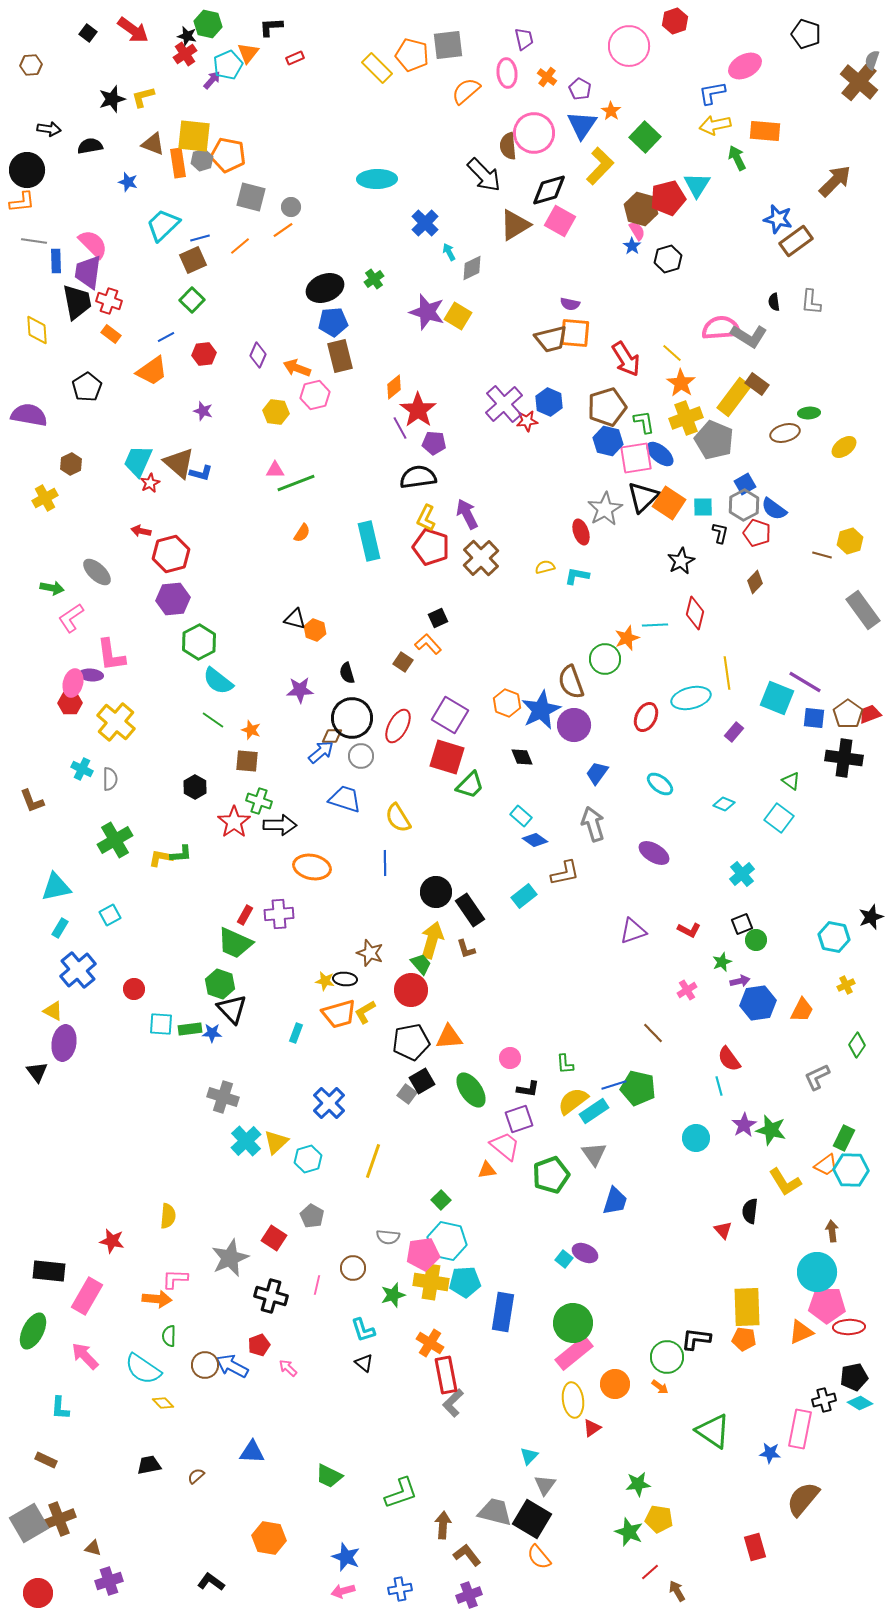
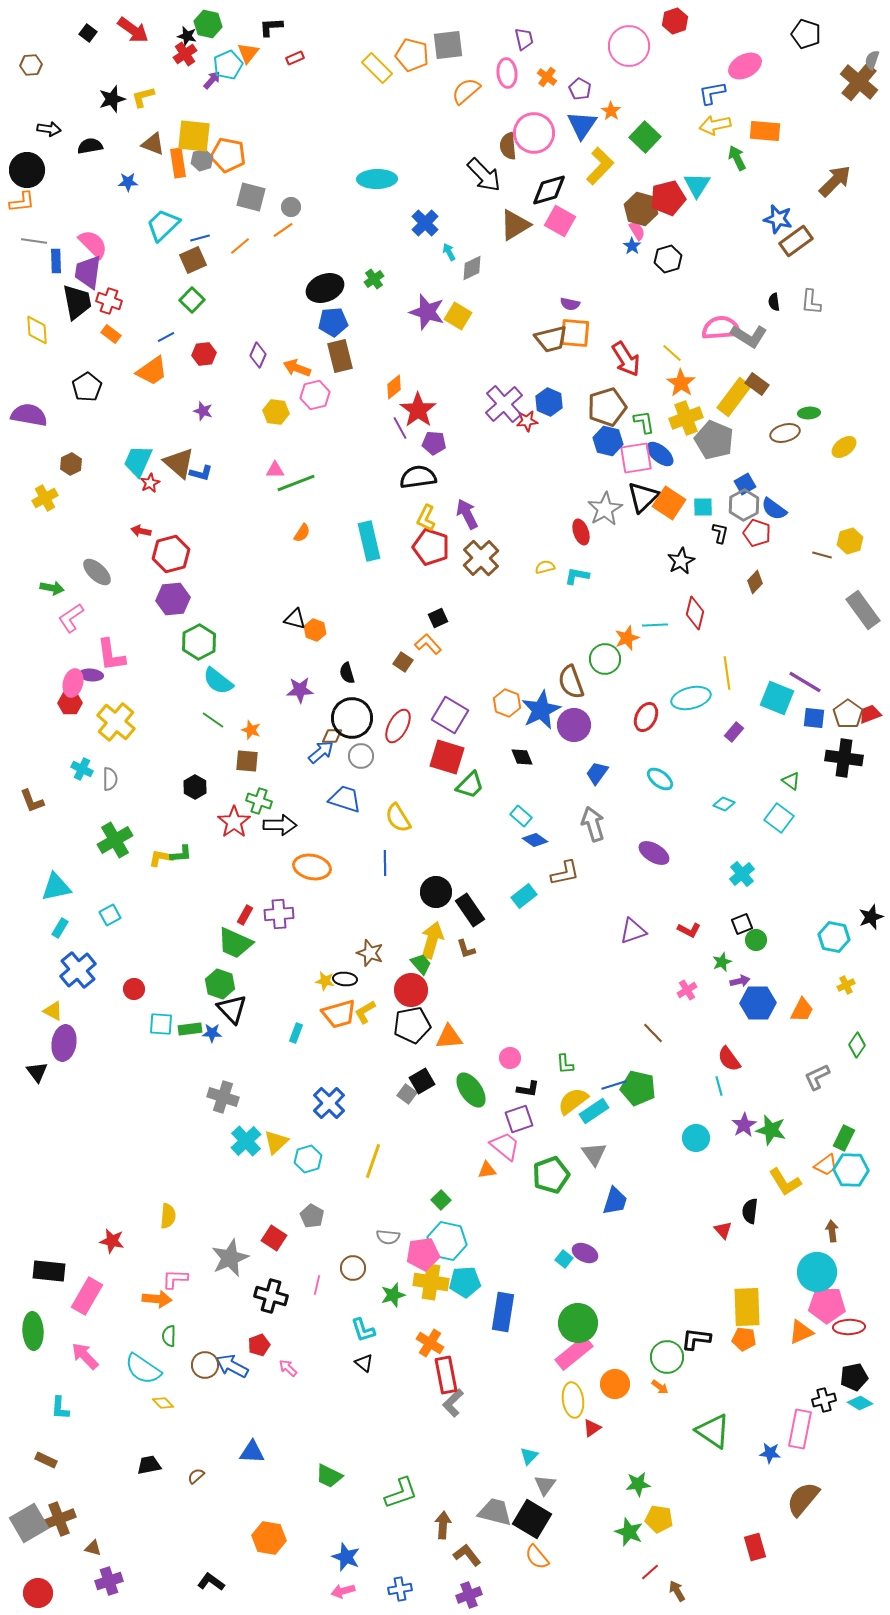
blue star at (128, 182): rotated 18 degrees counterclockwise
cyan ellipse at (660, 784): moved 5 px up
blue hexagon at (758, 1003): rotated 8 degrees clockwise
black pentagon at (411, 1042): moved 1 px right, 17 px up
green circle at (573, 1323): moved 5 px right
green ellipse at (33, 1331): rotated 30 degrees counterclockwise
orange semicircle at (539, 1557): moved 2 px left
